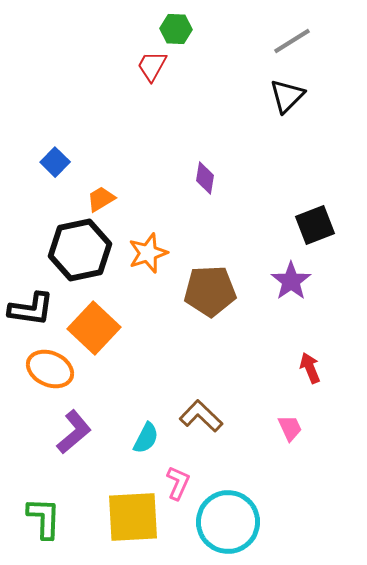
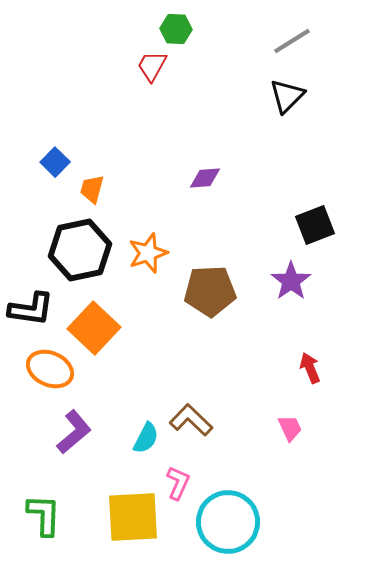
purple diamond: rotated 76 degrees clockwise
orange trapezoid: moved 9 px left, 10 px up; rotated 44 degrees counterclockwise
brown L-shape: moved 10 px left, 4 px down
green L-shape: moved 3 px up
